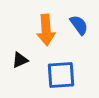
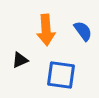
blue semicircle: moved 4 px right, 6 px down
blue square: rotated 12 degrees clockwise
